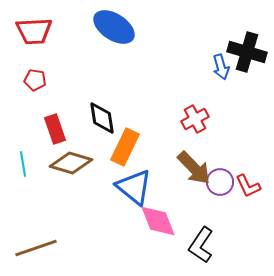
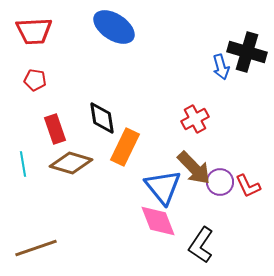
blue triangle: moved 29 px right; rotated 12 degrees clockwise
